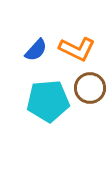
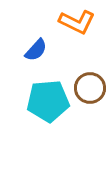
orange L-shape: moved 27 px up
